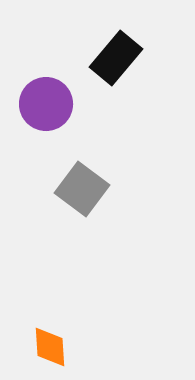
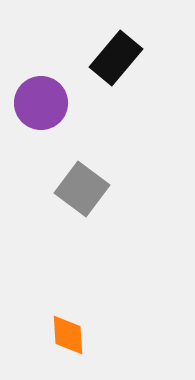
purple circle: moved 5 px left, 1 px up
orange diamond: moved 18 px right, 12 px up
